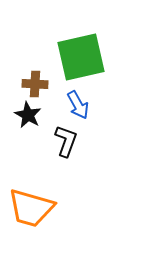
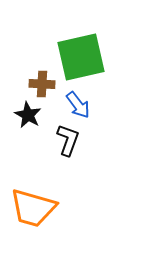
brown cross: moved 7 px right
blue arrow: rotated 8 degrees counterclockwise
black L-shape: moved 2 px right, 1 px up
orange trapezoid: moved 2 px right
